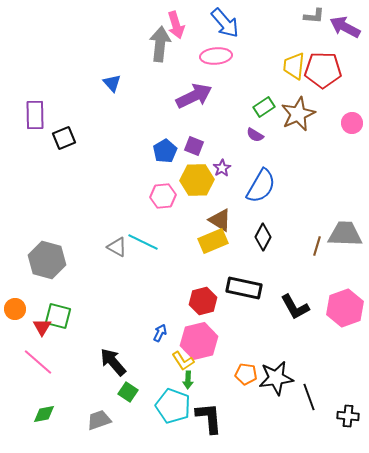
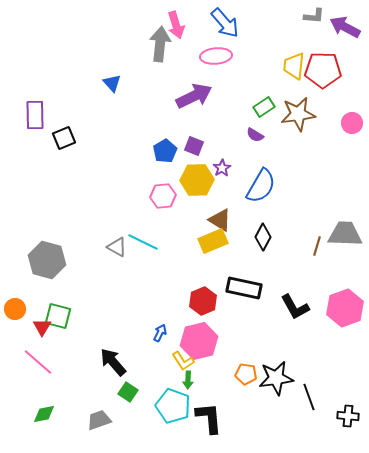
brown star at (298, 114): rotated 16 degrees clockwise
red hexagon at (203, 301): rotated 8 degrees counterclockwise
